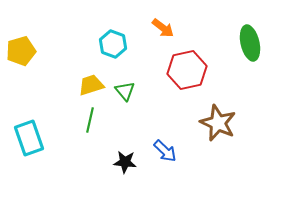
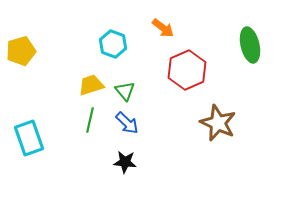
green ellipse: moved 2 px down
red hexagon: rotated 12 degrees counterclockwise
blue arrow: moved 38 px left, 28 px up
